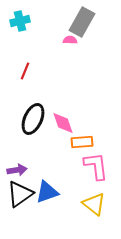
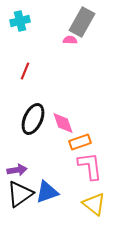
orange rectangle: moved 2 px left; rotated 15 degrees counterclockwise
pink L-shape: moved 6 px left
